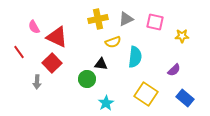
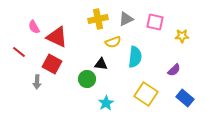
red line: rotated 16 degrees counterclockwise
red square: moved 1 px down; rotated 18 degrees counterclockwise
